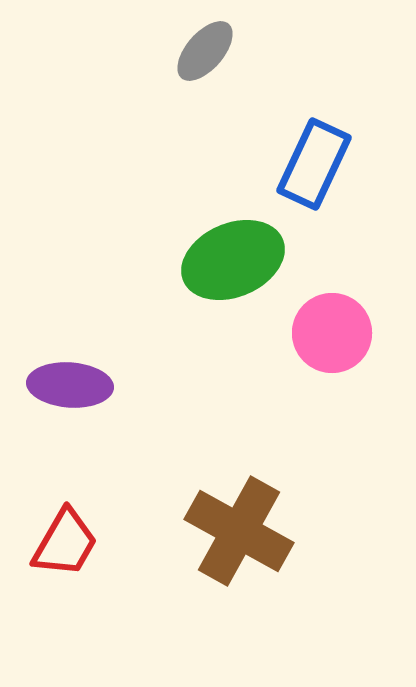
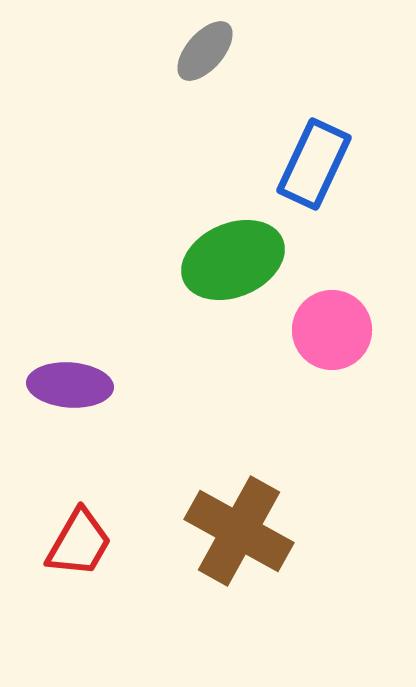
pink circle: moved 3 px up
red trapezoid: moved 14 px right
